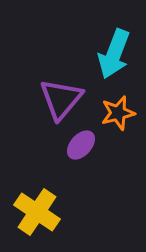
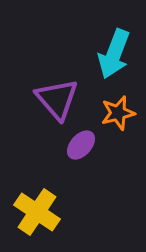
purple triangle: moved 4 px left; rotated 21 degrees counterclockwise
